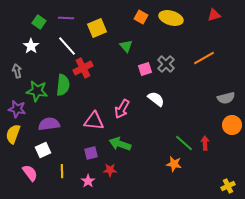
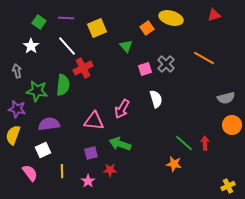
orange square: moved 6 px right, 11 px down; rotated 24 degrees clockwise
orange line: rotated 60 degrees clockwise
white semicircle: rotated 36 degrees clockwise
yellow semicircle: moved 1 px down
